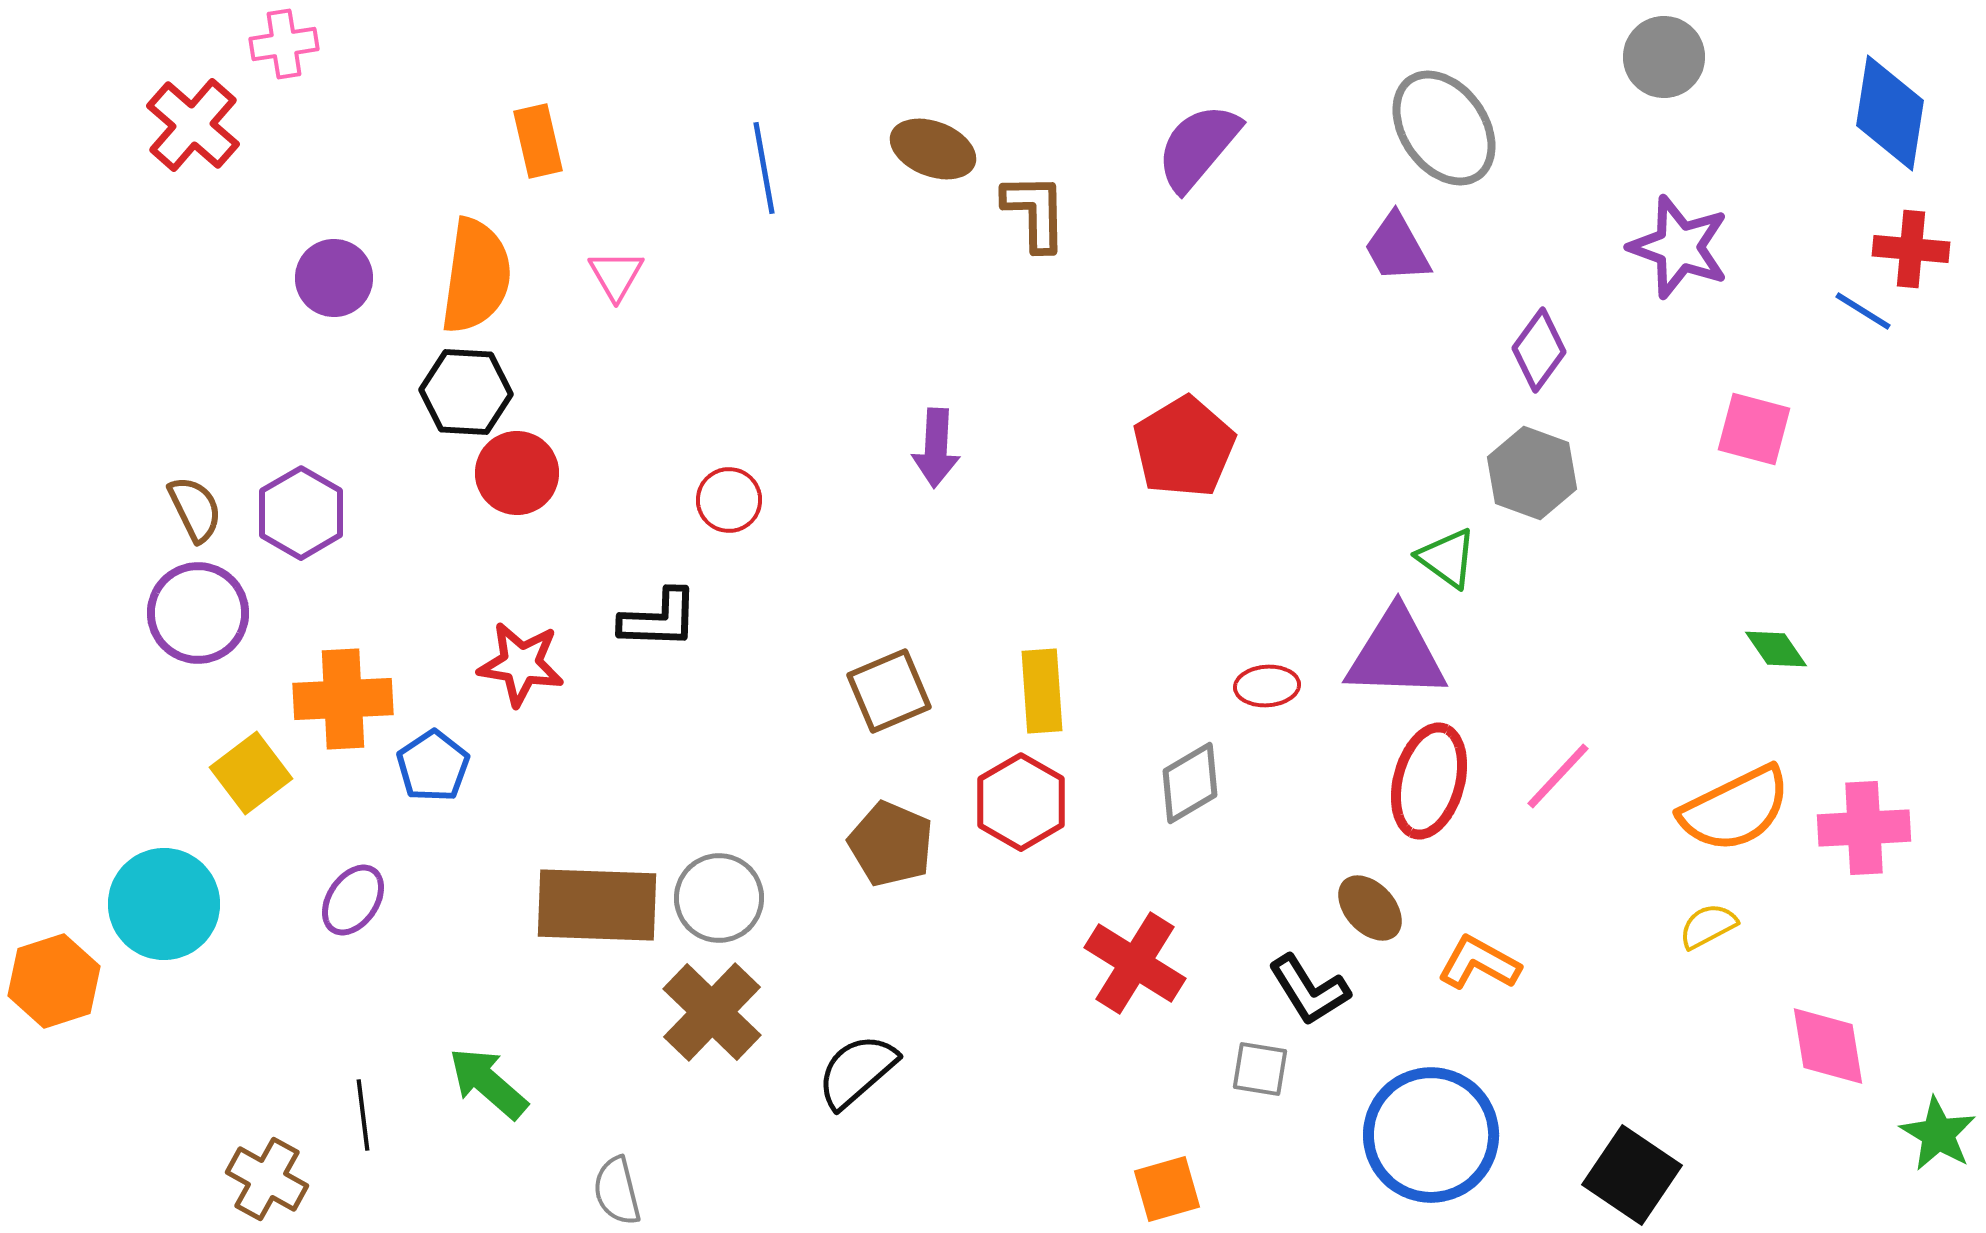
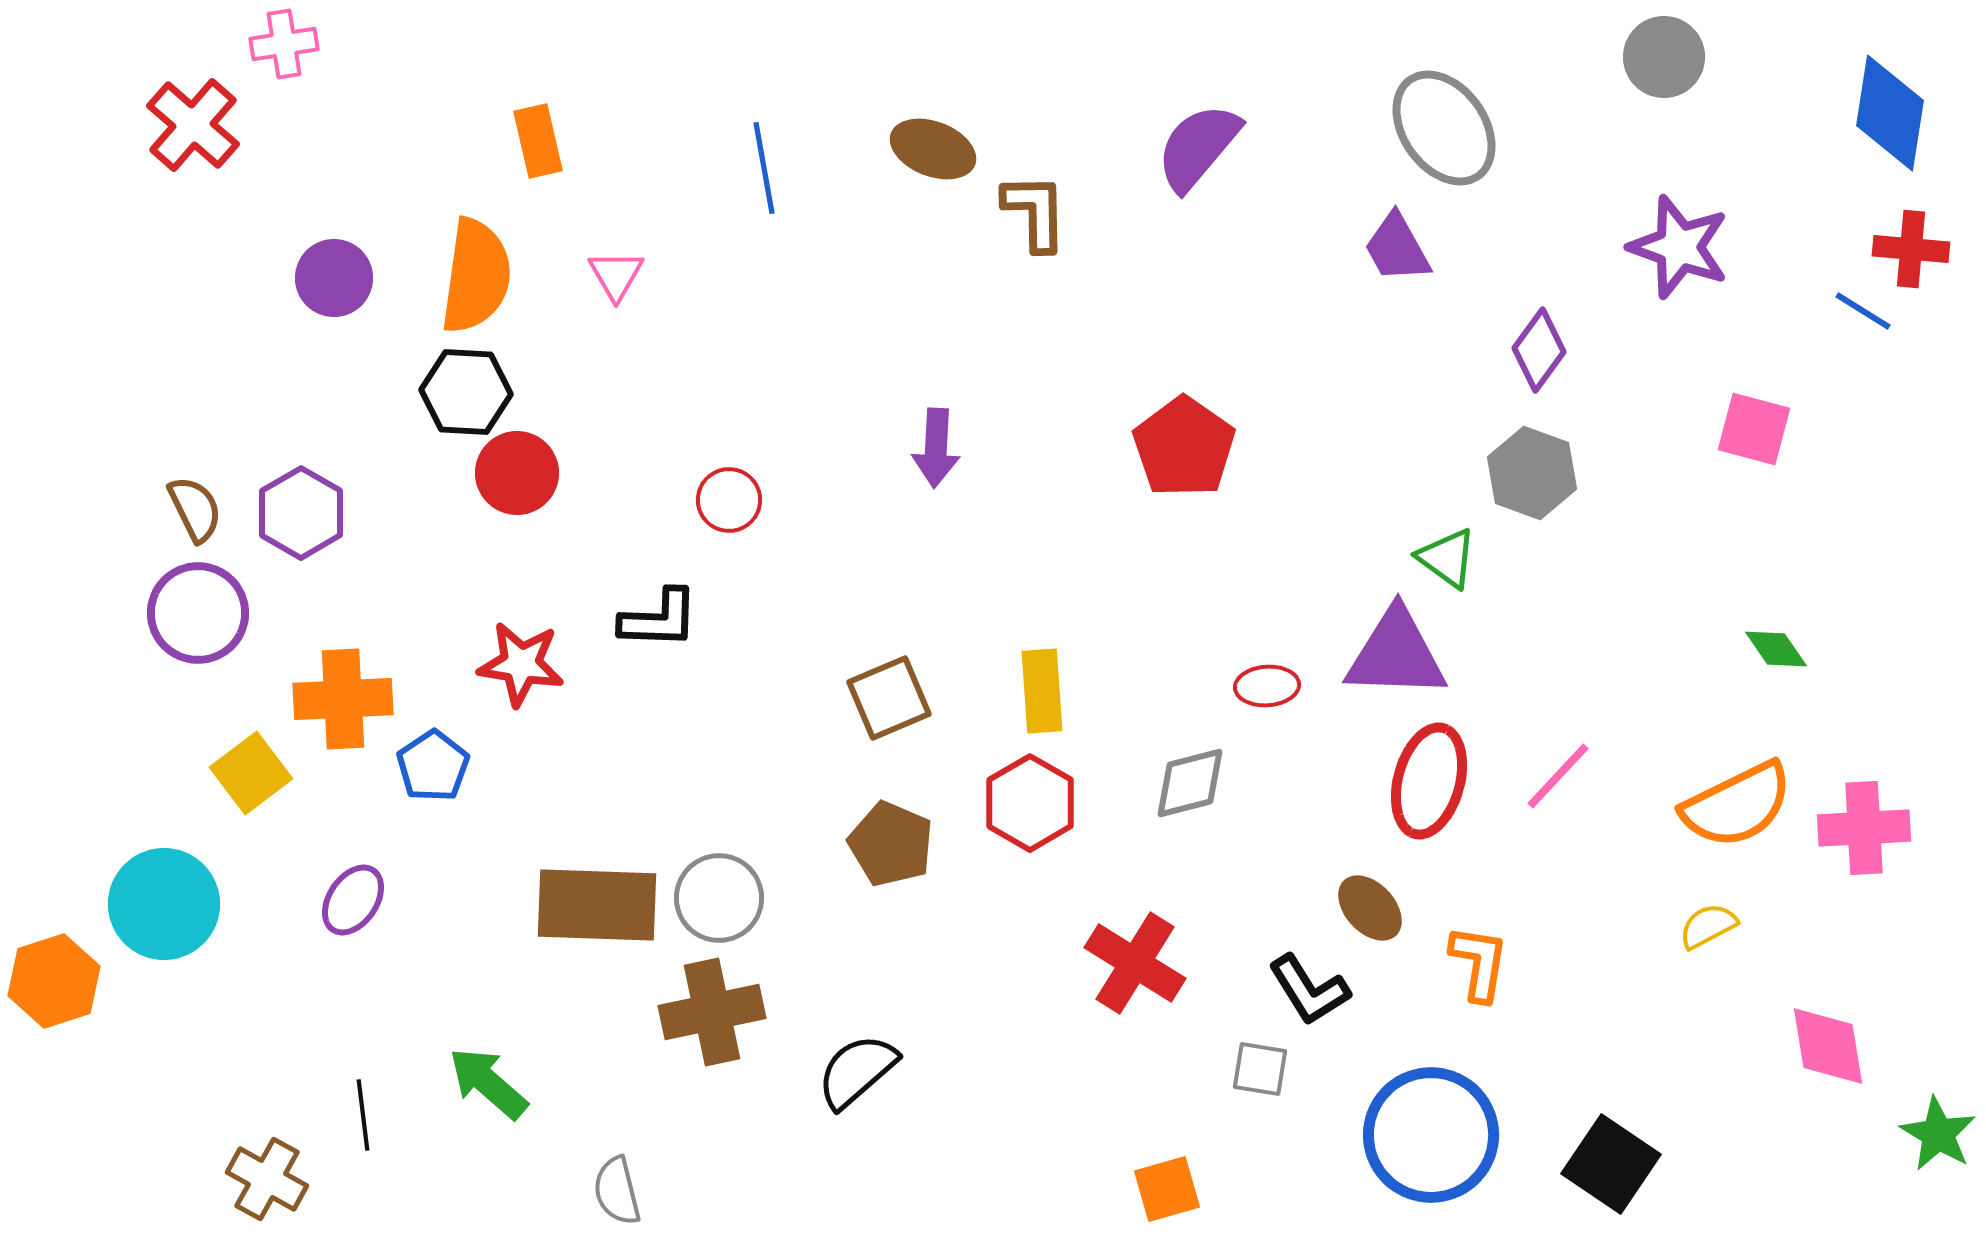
red pentagon at (1184, 447): rotated 6 degrees counterclockwise
brown square at (889, 691): moved 7 px down
gray diamond at (1190, 783): rotated 16 degrees clockwise
red hexagon at (1021, 802): moved 9 px right, 1 px down
orange semicircle at (1735, 809): moved 2 px right, 4 px up
orange L-shape at (1479, 963): rotated 70 degrees clockwise
brown cross at (712, 1012): rotated 34 degrees clockwise
black square at (1632, 1175): moved 21 px left, 11 px up
